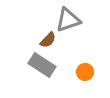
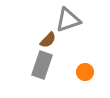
gray rectangle: rotated 76 degrees clockwise
